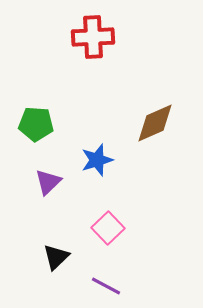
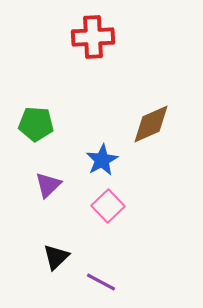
brown diamond: moved 4 px left, 1 px down
blue star: moved 5 px right; rotated 12 degrees counterclockwise
purple triangle: moved 3 px down
pink square: moved 22 px up
purple line: moved 5 px left, 4 px up
